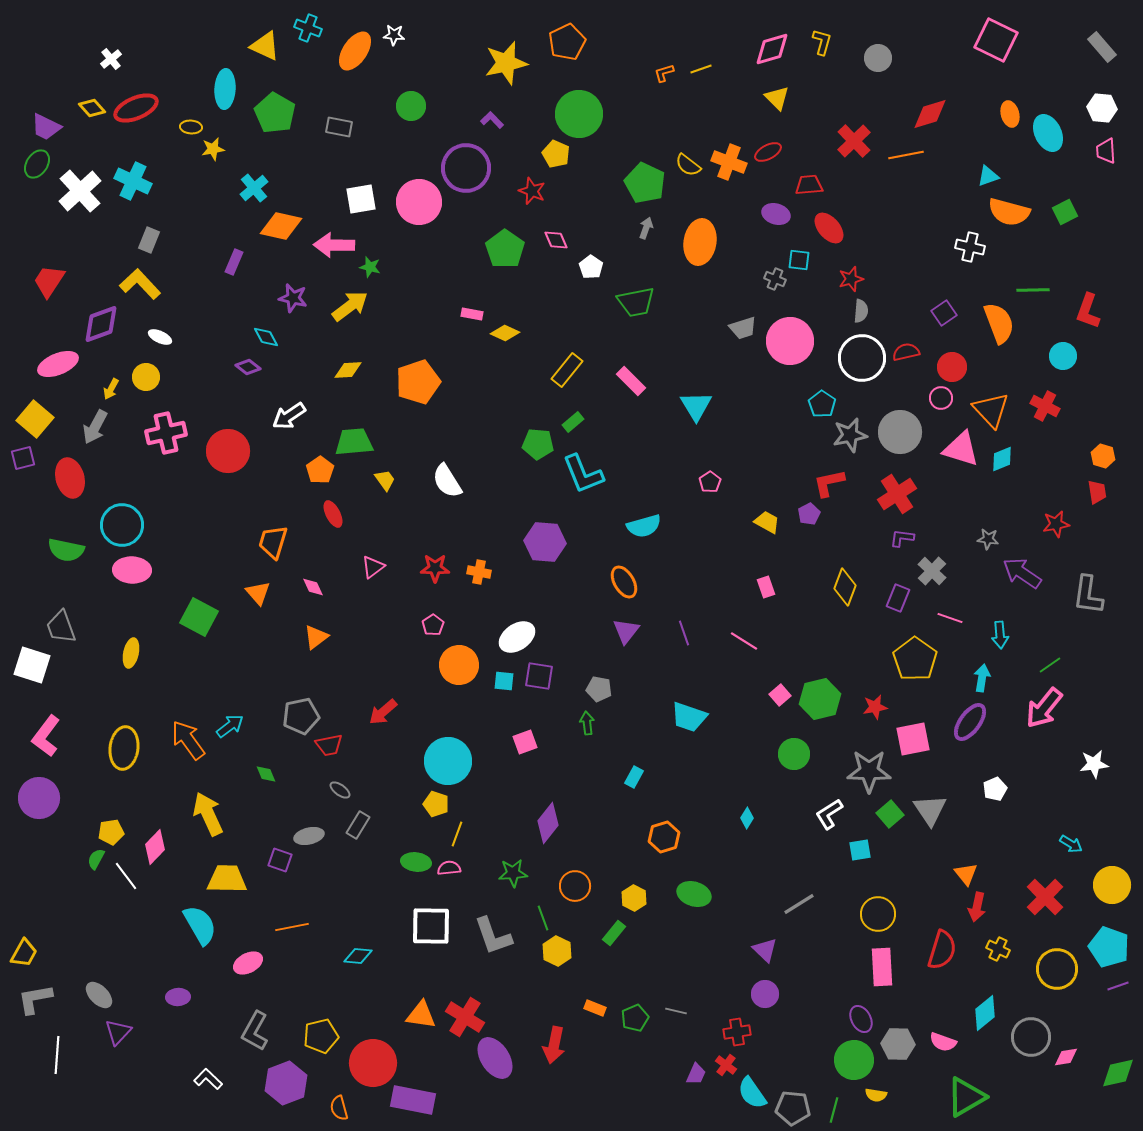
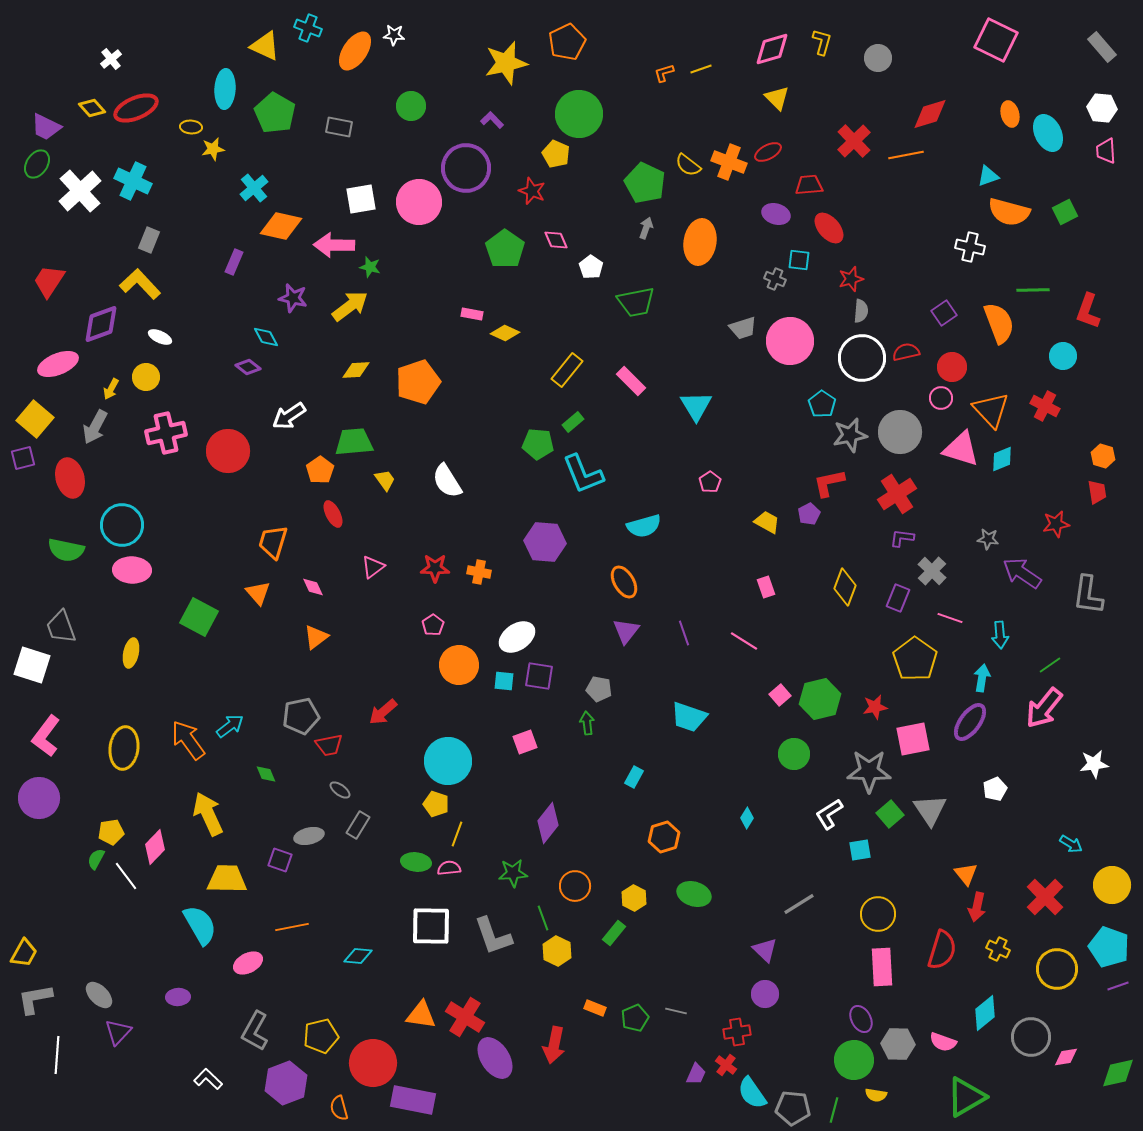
yellow diamond at (348, 370): moved 8 px right
